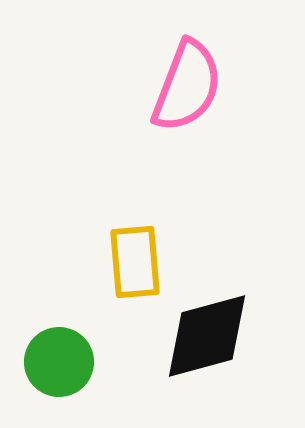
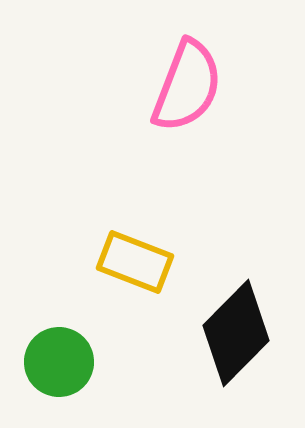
yellow rectangle: rotated 64 degrees counterclockwise
black diamond: moved 29 px right, 3 px up; rotated 30 degrees counterclockwise
